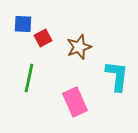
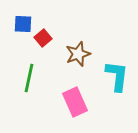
red square: rotated 12 degrees counterclockwise
brown star: moved 1 px left, 7 px down
